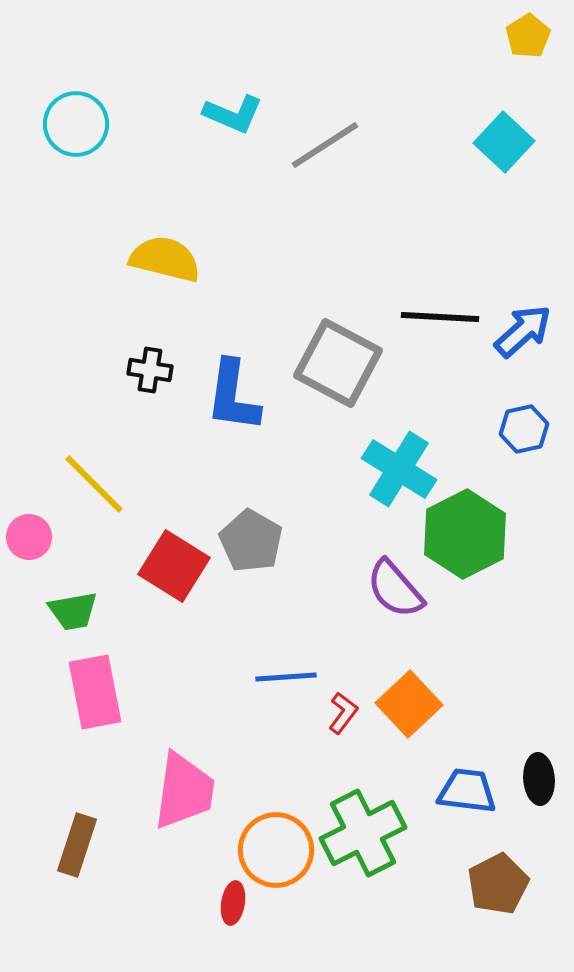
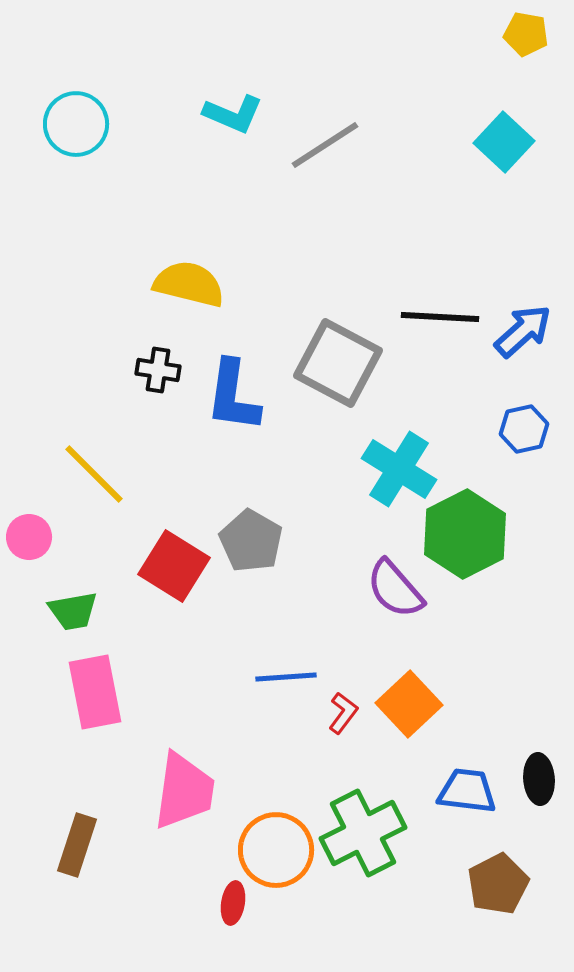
yellow pentagon: moved 2 px left, 2 px up; rotated 30 degrees counterclockwise
yellow semicircle: moved 24 px right, 25 px down
black cross: moved 8 px right
yellow line: moved 10 px up
